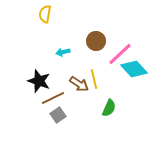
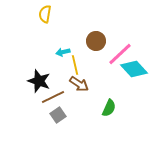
yellow line: moved 19 px left, 14 px up
brown line: moved 1 px up
